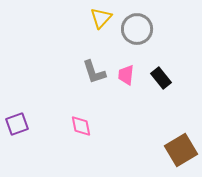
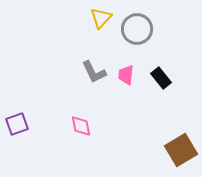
gray L-shape: rotated 8 degrees counterclockwise
